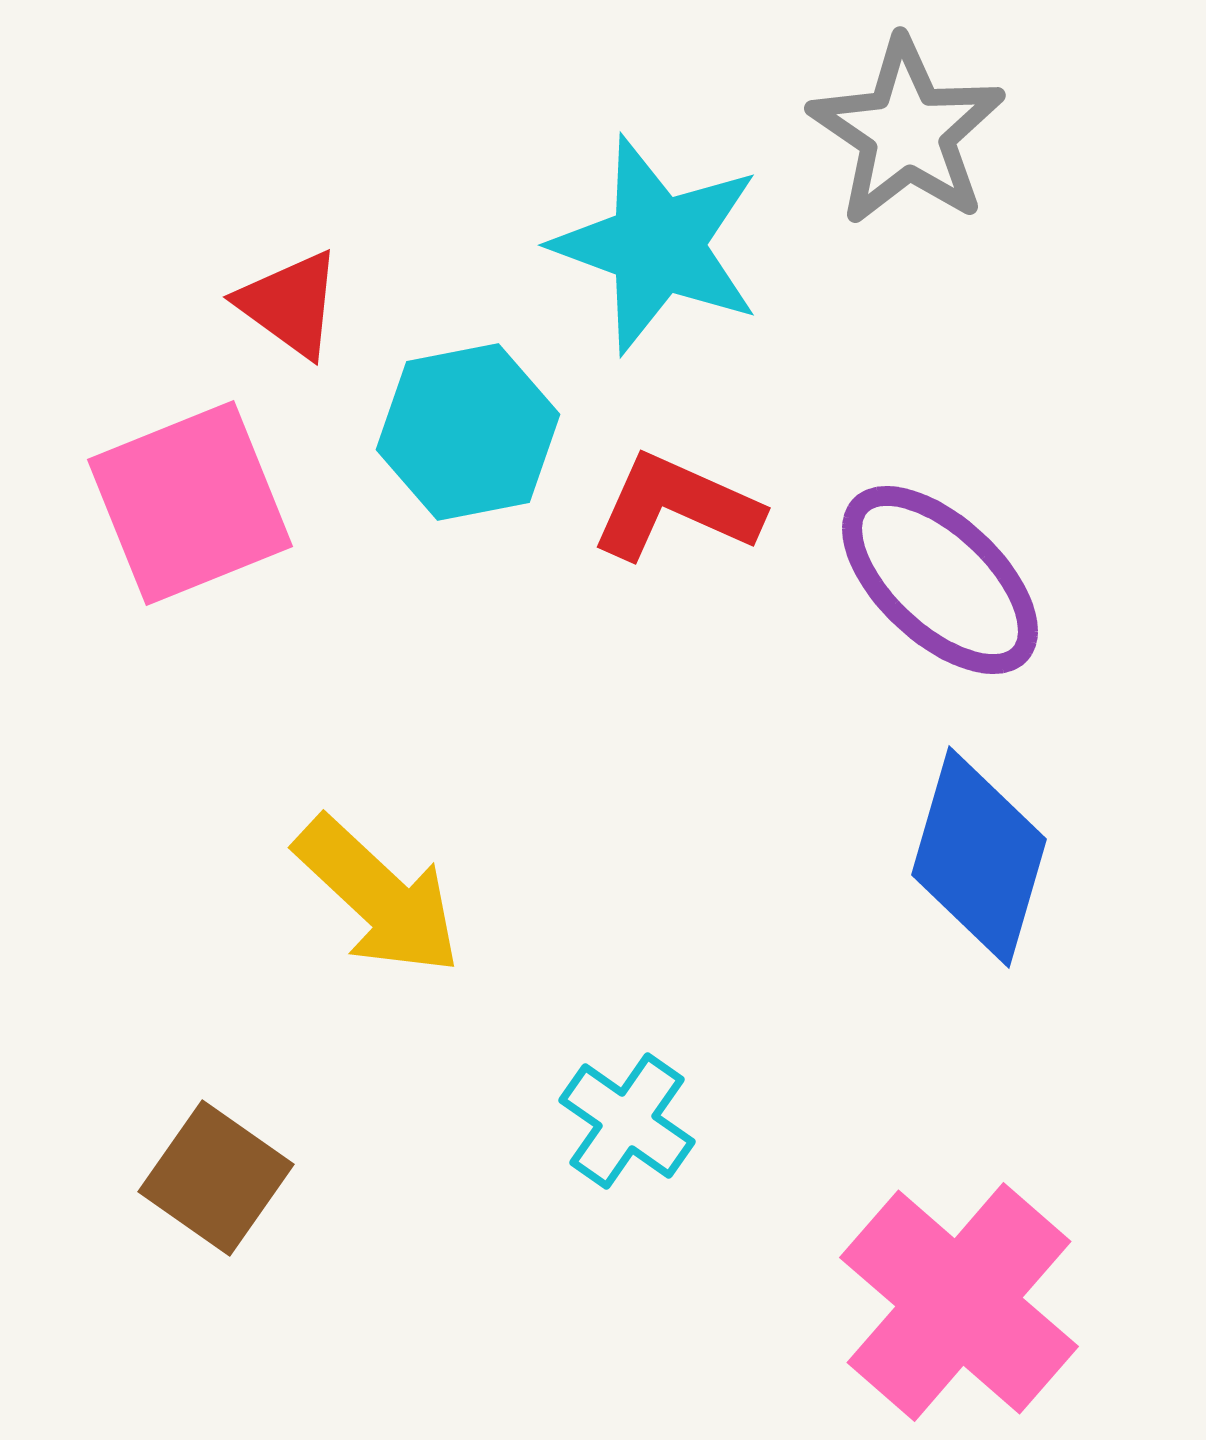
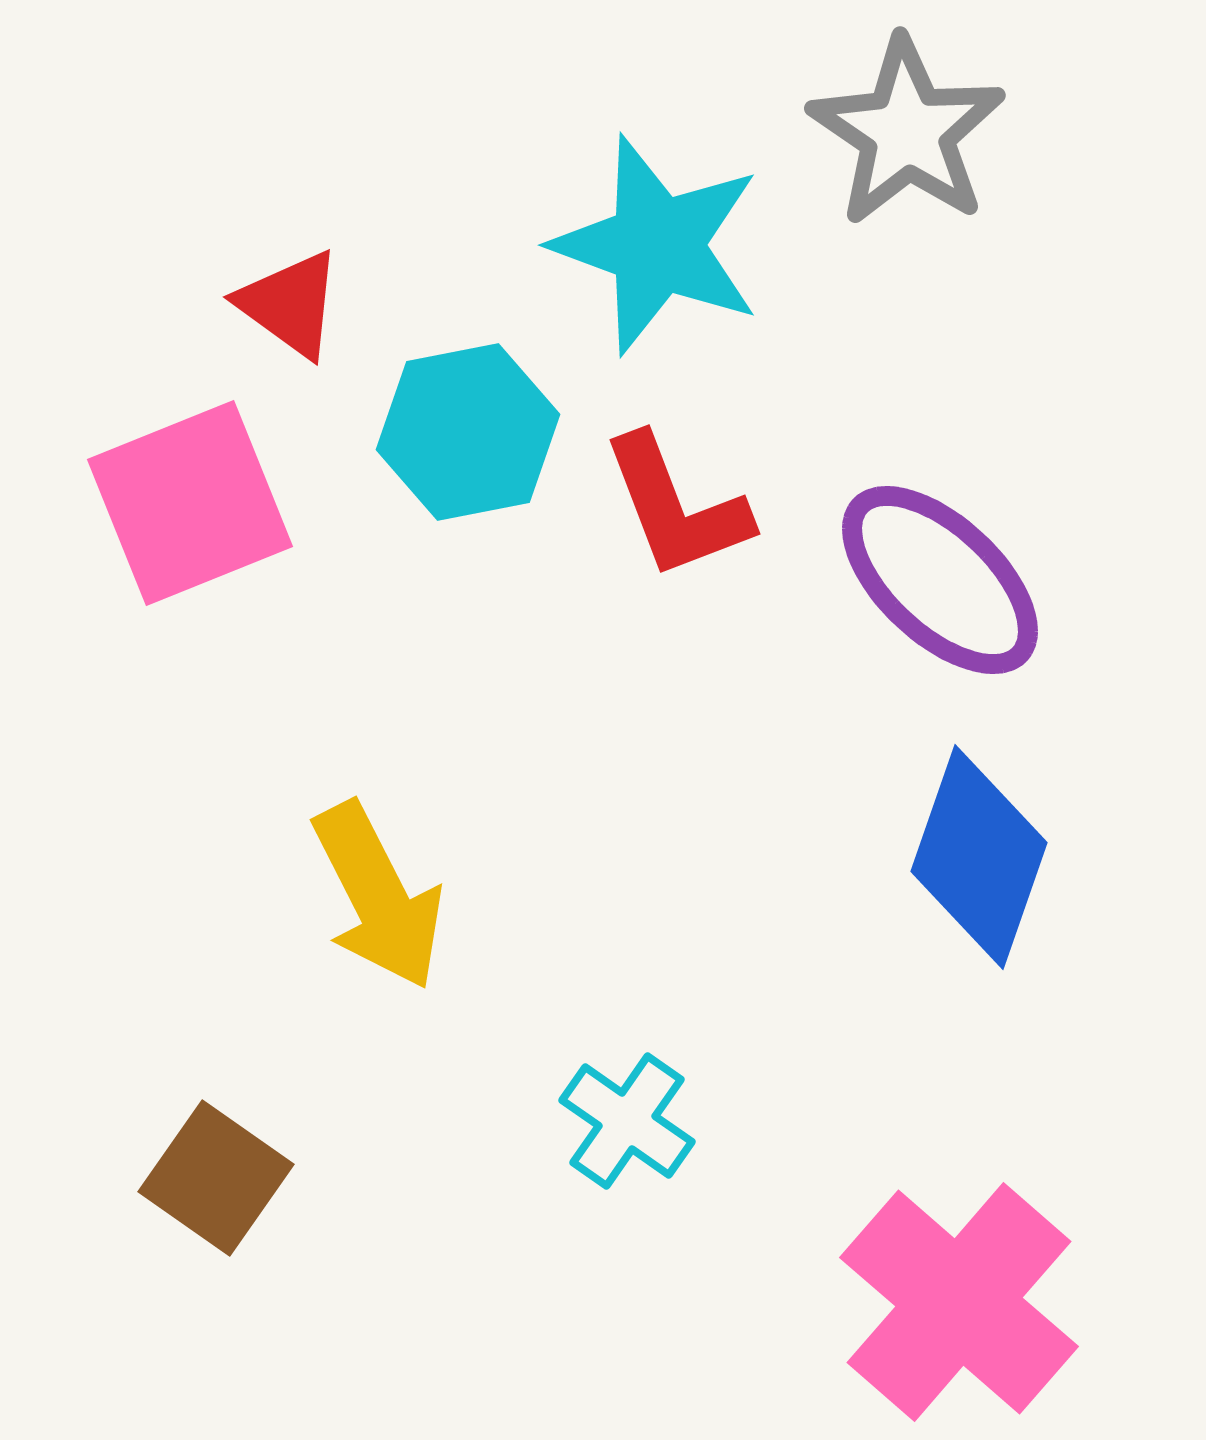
red L-shape: rotated 135 degrees counterclockwise
blue diamond: rotated 3 degrees clockwise
yellow arrow: rotated 20 degrees clockwise
